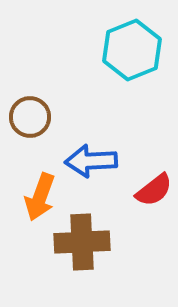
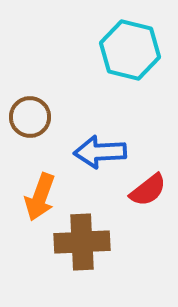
cyan hexagon: moved 2 px left; rotated 24 degrees counterclockwise
blue arrow: moved 9 px right, 9 px up
red semicircle: moved 6 px left
